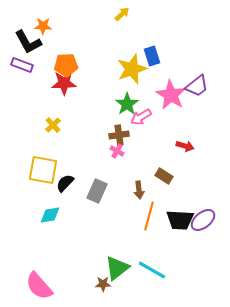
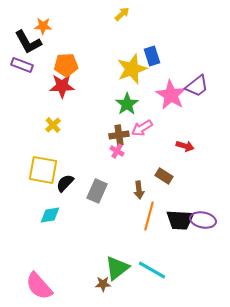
red star: moved 2 px left, 3 px down
pink arrow: moved 1 px right, 11 px down
purple ellipse: rotated 50 degrees clockwise
